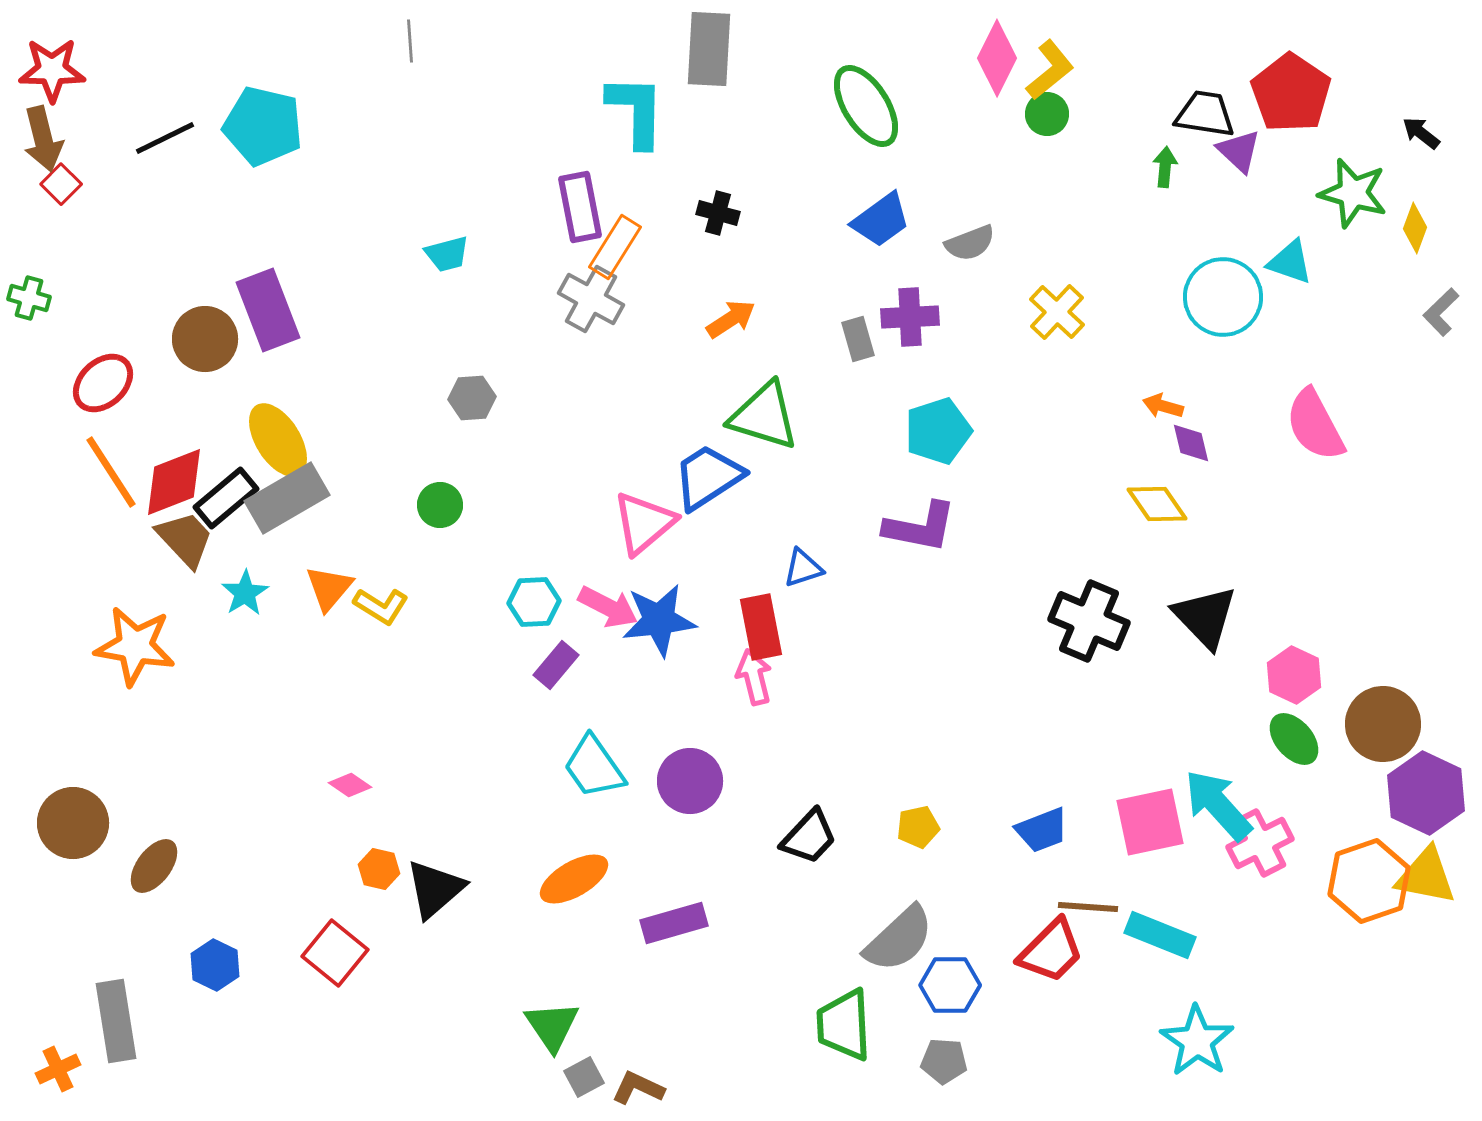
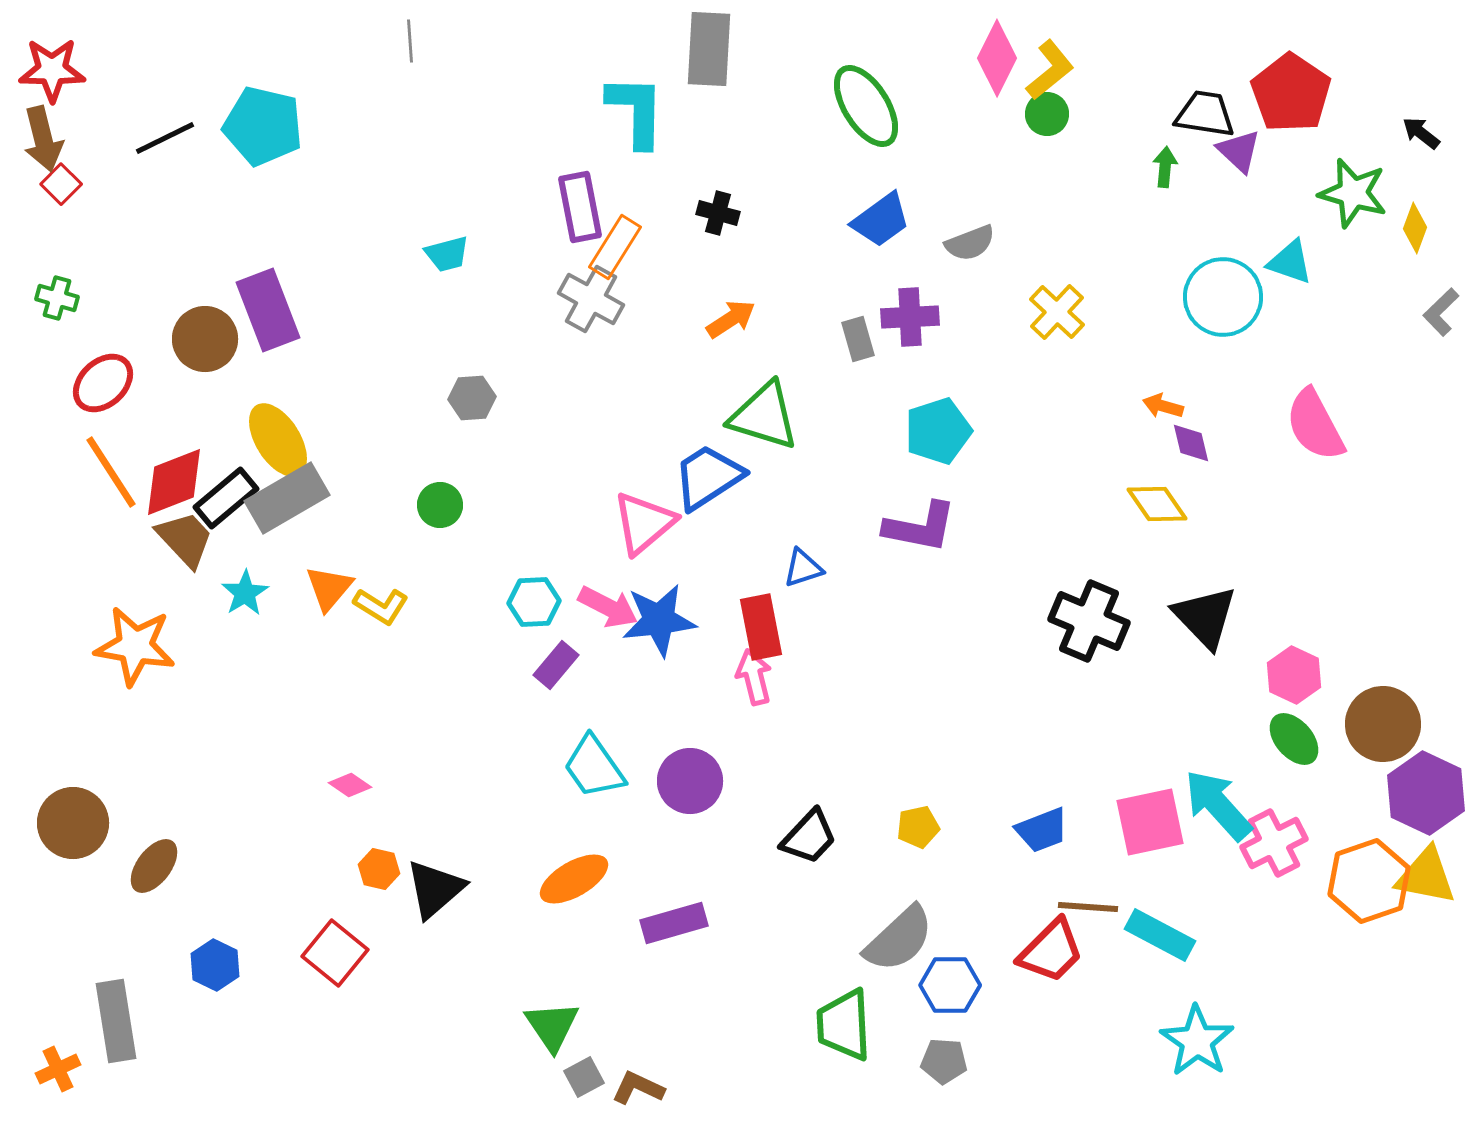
green cross at (29, 298): moved 28 px right
pink cross at (1260, 843): moved 14 px right
cyan rectangle at (1160, 935): rotated 6 degrees clockwise
